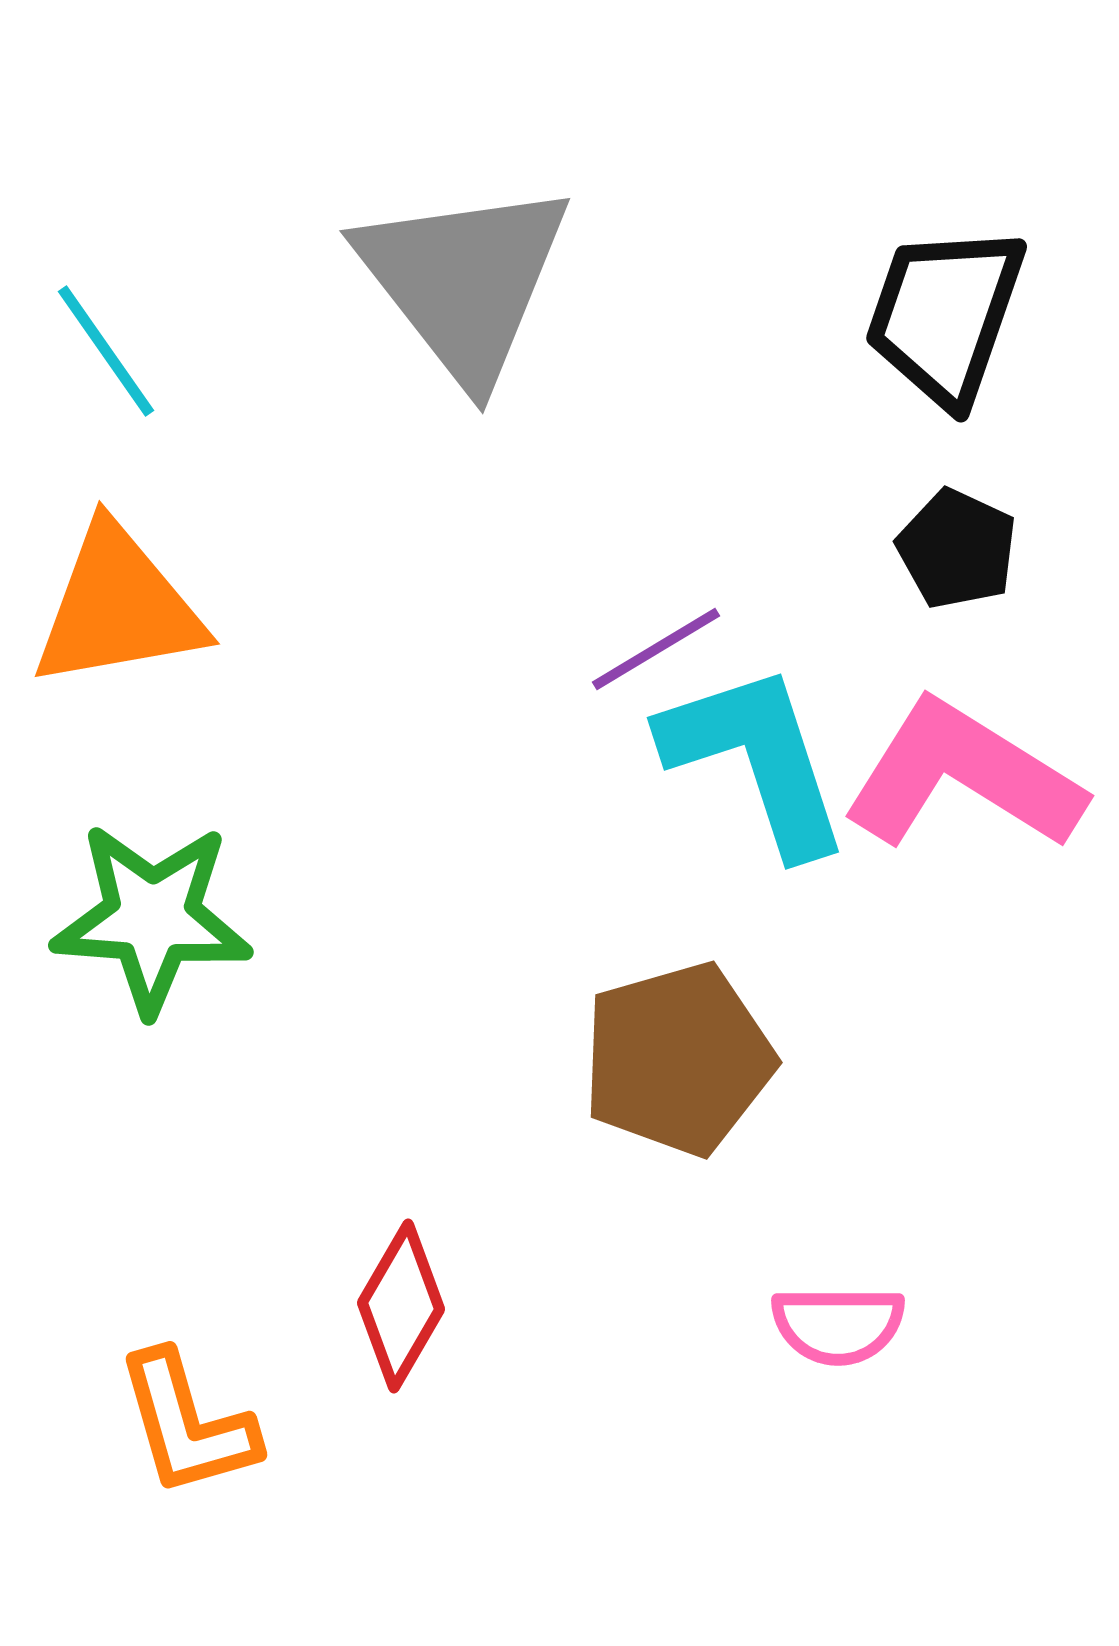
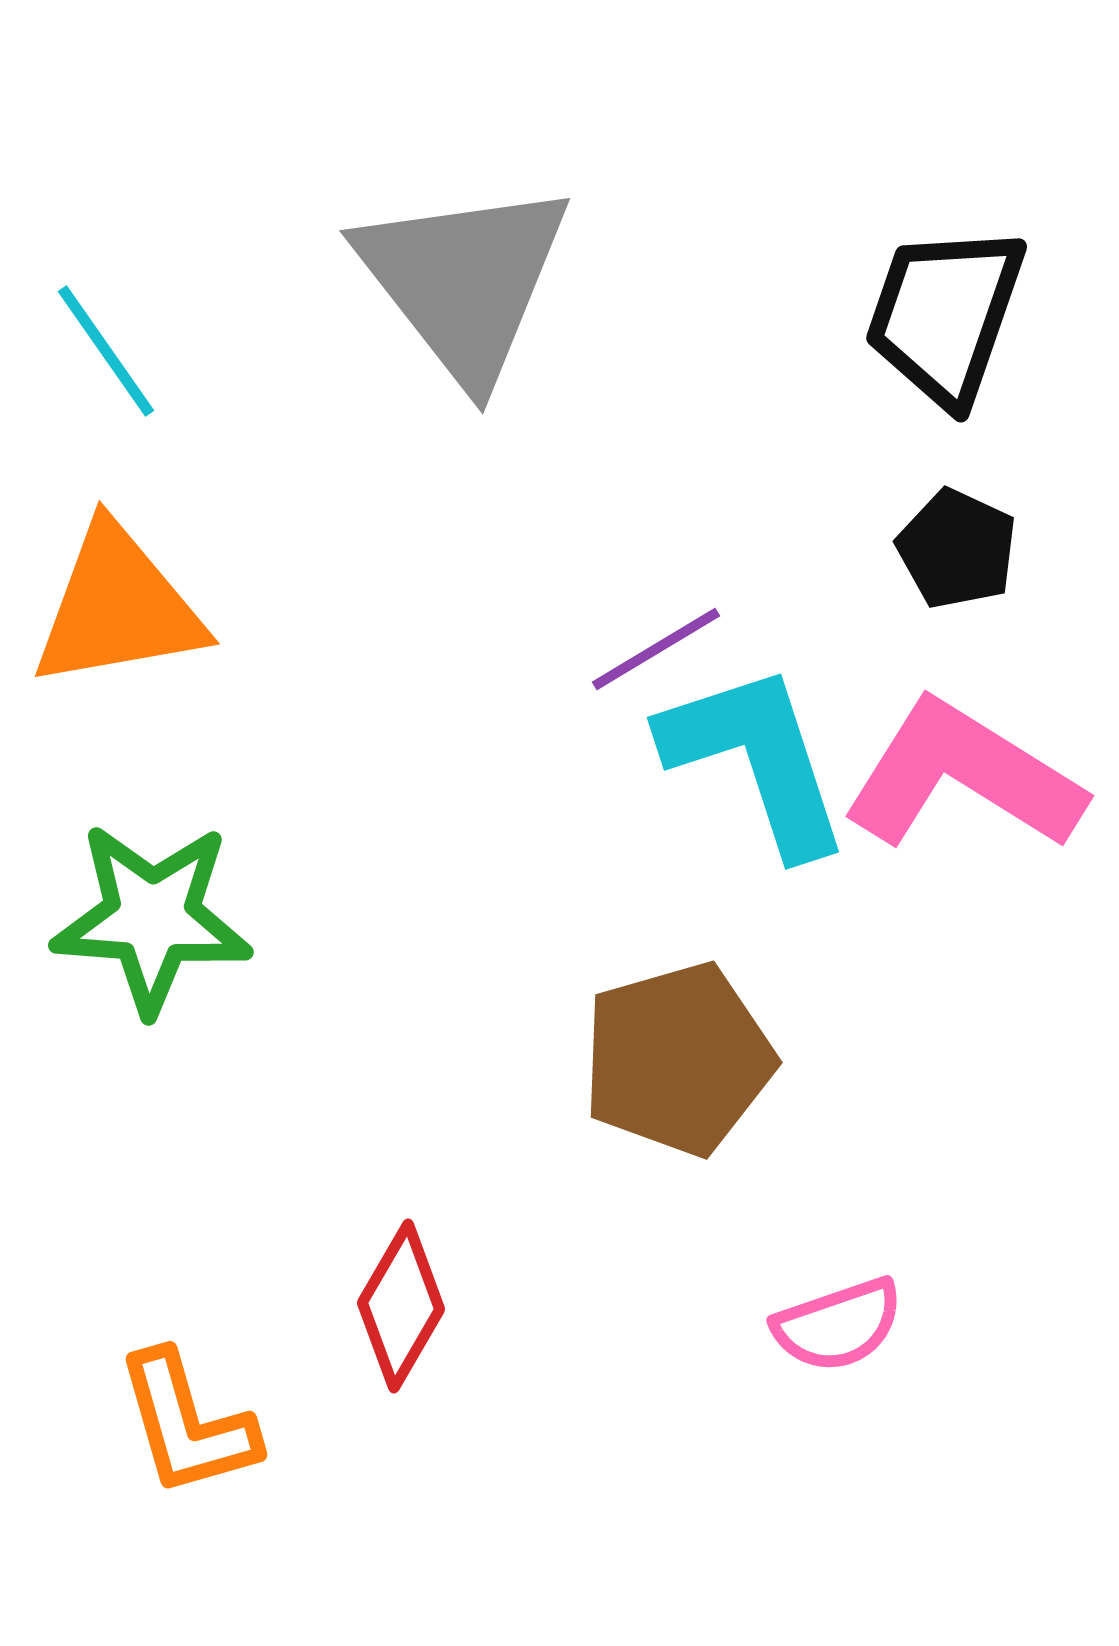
pink semicircle: rotated 19 degrees counterclockwise
